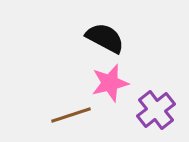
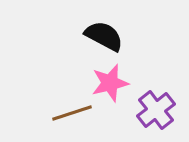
black semicircle: moved 1 px left, 2 px up
brown line: moved 1 px right, 2 px up
